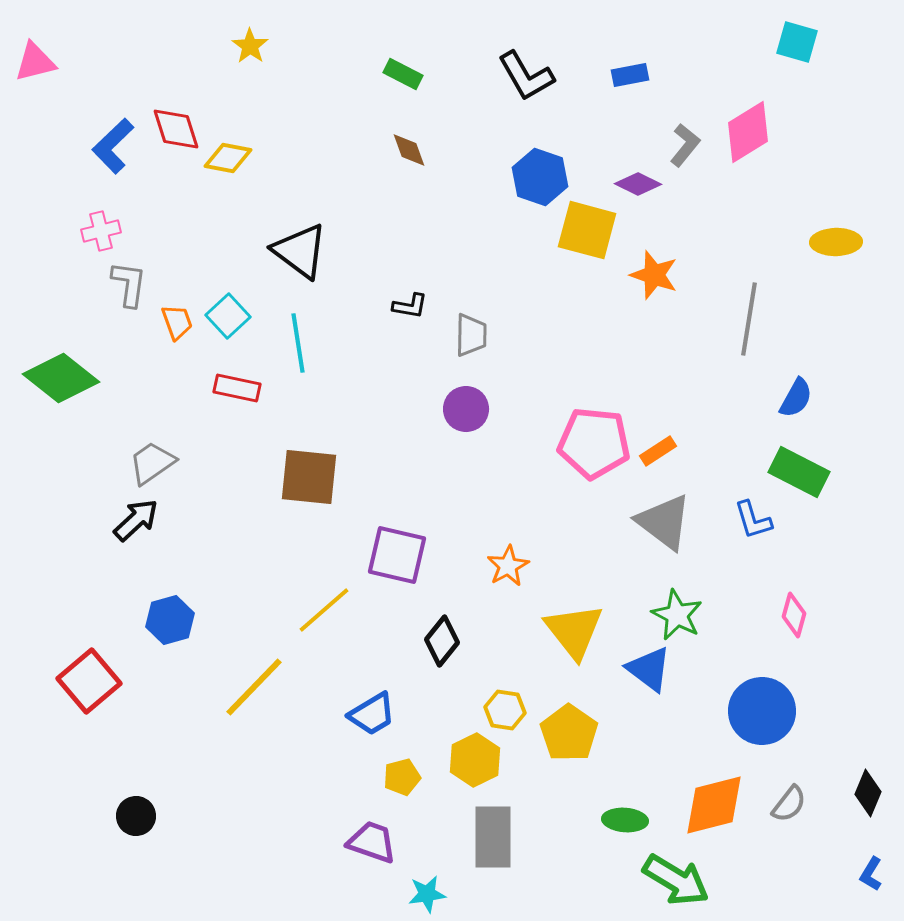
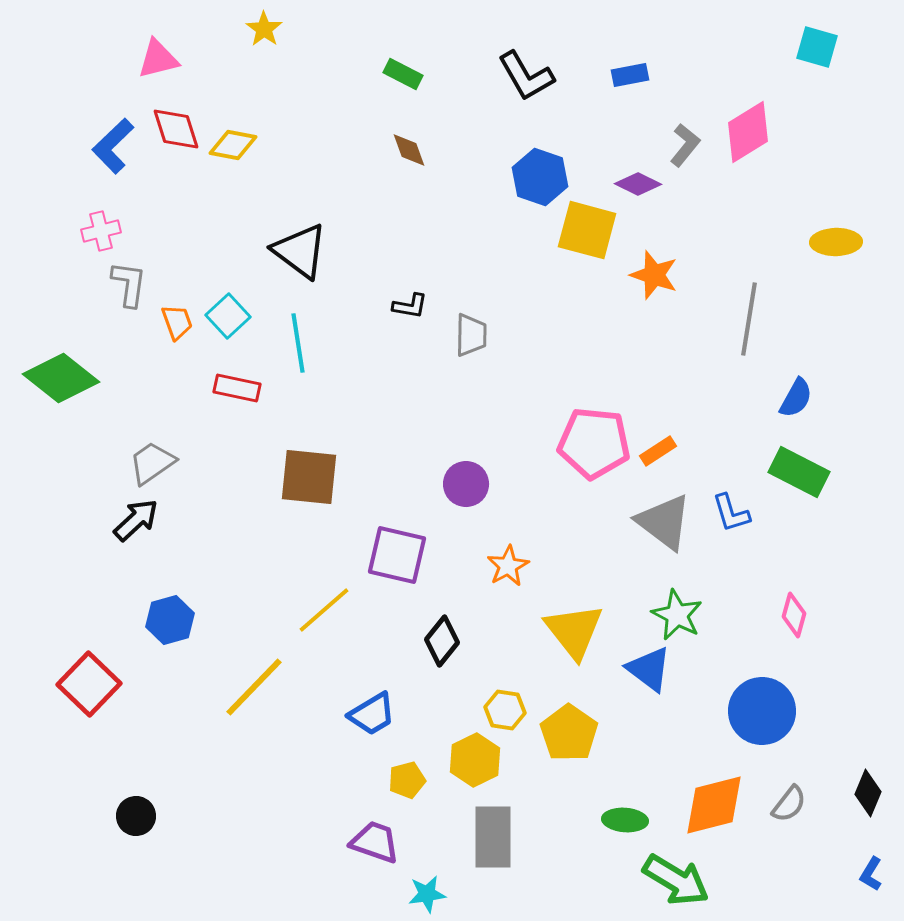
cyan square at (797, 42): moved 20 px right, 5 px down
yellow star at (250, 46): moved 14 px right, 17 px up
pink triangle at (35, 62): moved 123 px right, 3 px up
yellow diamond at (228, 158): moved 5 px right, 13 px up
purple circle at (466, 409): moved 75 px down
blue L-shape at (753, 520): moved 22 px left, 7 px up
red square at (89, 681): moved 3 px down; rotated 6 degrees counterclockwise
yellow pentagon at (402, 777): moved 5 px right, 3 px down
purple trapezoid at (372, 842): moved 3 px right
